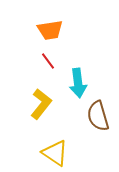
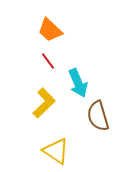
orange trapezoid: rotated 52 degrees clockwise
cyan arrow: rotated 16 degrees counterclockwise
yellow L-shape: moved 3 px right, 1 px up; rotated 8 degrees clockwise
yellow triangle: moved 1 px right, 2 px up
